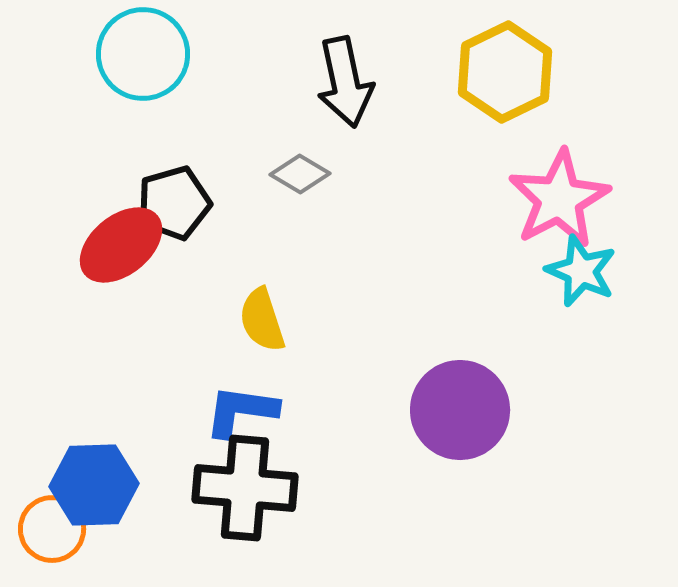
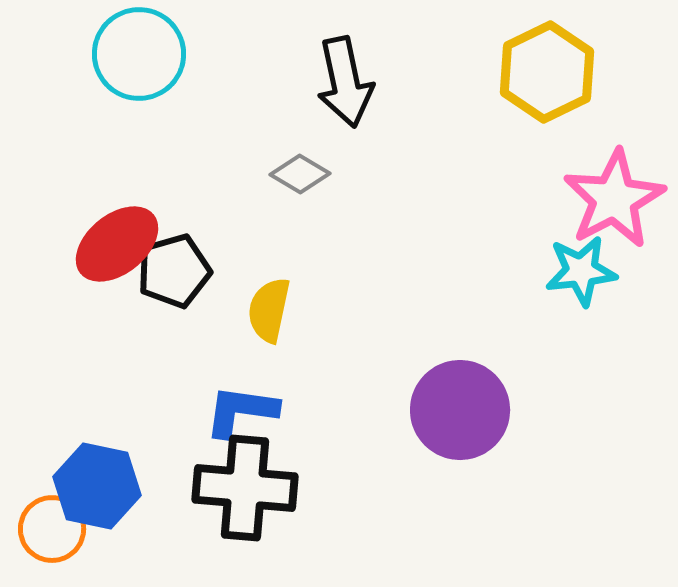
cyan circle: moved 4 px left
yellow hexagon: moved 42 px right
pink star: moved 55 px right
black pentagon: moved 68 px down
red ellipse: moved 4 px left, 1 px up
cyan star: rotated 30 degrees counterclockwise
yellow semicircle: moved 7 px right, 10 px up; rotated 30 degrees clockwise
blue hexagon: moved 3 px right, 1 px down; rotated 14 degrees clockwise
